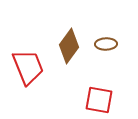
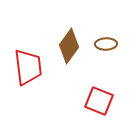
red trapezoid: rotated 15 degrees clockwise
red square: moved 1 px down; rotated 12 degrees clockwise
